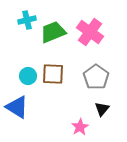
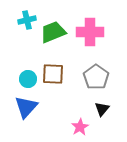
pink cross: rotated 36 degrees counterclockwise
cyan circle: moved 3 px down
blue triangle: moved 9 px right; rotated 40 degrees clockwise
